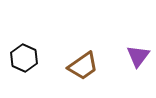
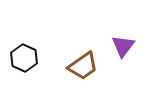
purple triangle: moved 15 px left, 10 px up
